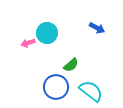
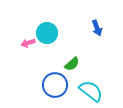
blue arrow: rotated 42 degrees clockwise
green semicircle: moved 1 px right, 1 px up
blue circle: moved 1 px left, 2 px up
